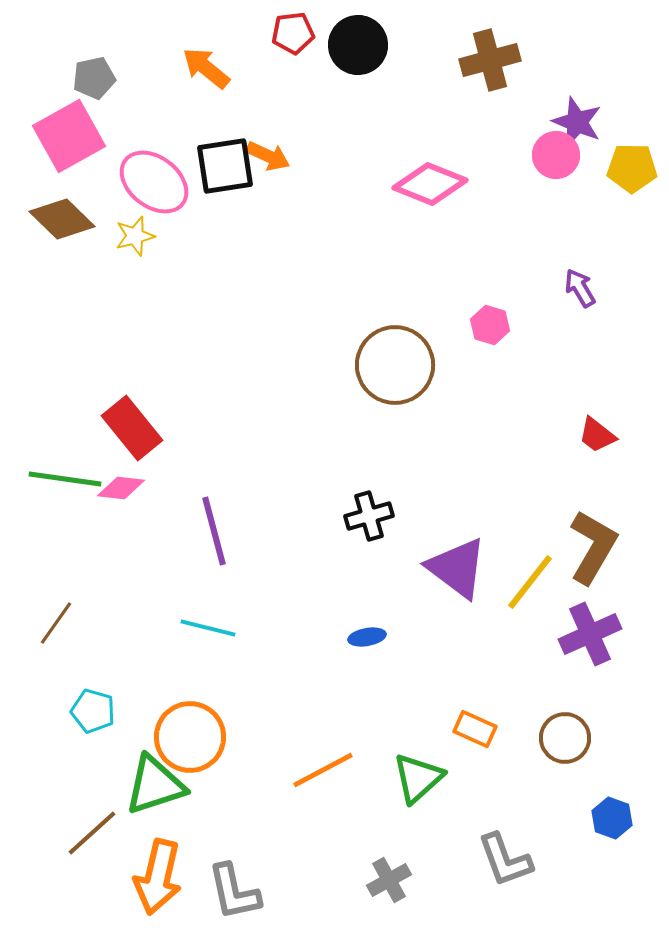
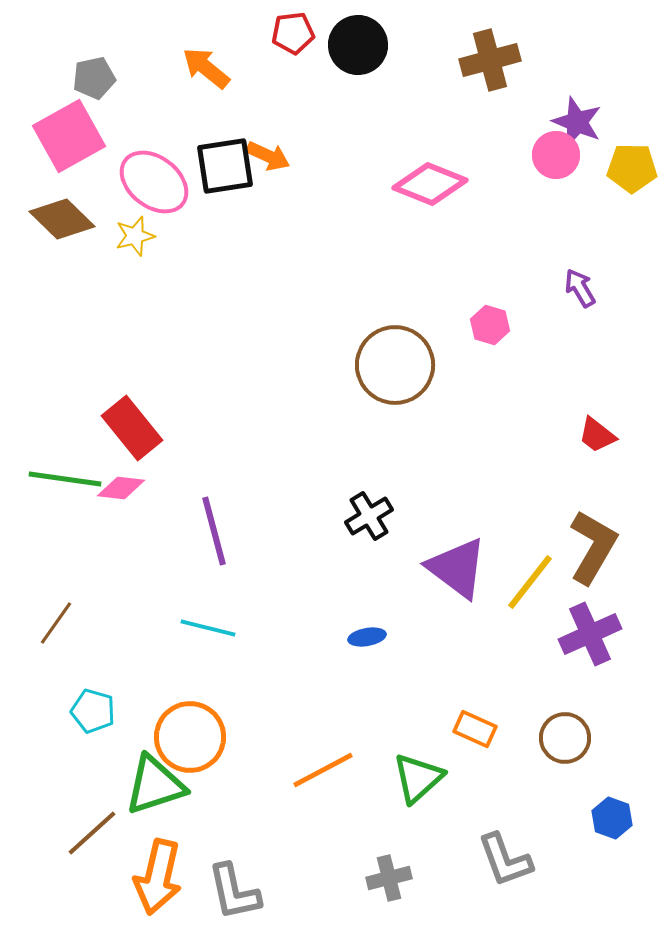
black cross at (369, 516): rotated 15 degrees counterclockwise
gray cross at (389, 880): moved 2 px up; rotated 15 degrees clockwise
